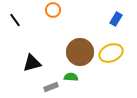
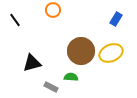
brown circle: moved 1 px right, 1 px up
gray rectangle: rotated 48 degrees clockwise
